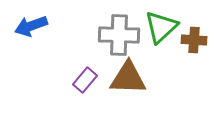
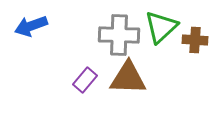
brown cross: moved 1 px right
